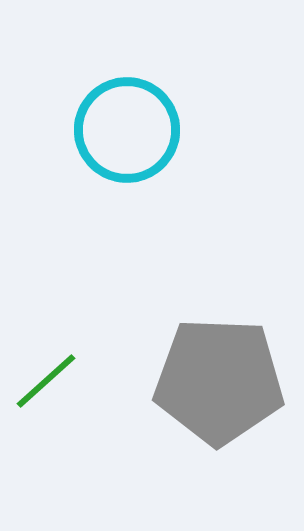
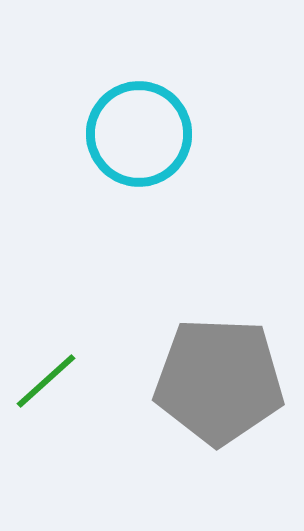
cyan circle: moved 12 px right, 4 px down
